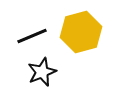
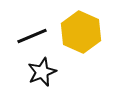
yellow hexagon: rotated 21 degrees counterclockwise
